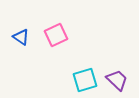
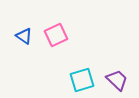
blue triangle: moved 3 px right, 1 px up
cyan square: moved 3 px left
